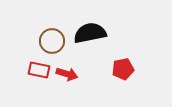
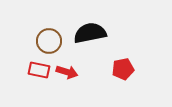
brown circle: moved 3 px left
red arrow: moved 2 px up
